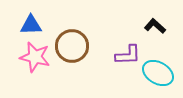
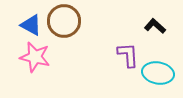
blue triangle: rotated 30 degrees clockwise
brown circle: moved 8 px left, 25 px up
purple L-shape: rotated 92 degrees counterclockwise
cyan ellipse: rotated 20 degrees counterclockwise
